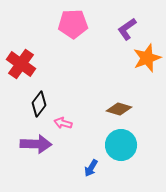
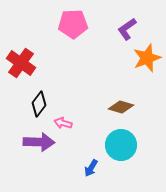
red cross: moved 1 px up
brown diamond: moved 2 px right, 2 px up
purple arrow: moved 3 px right, 2 px up
